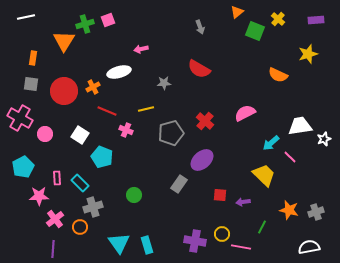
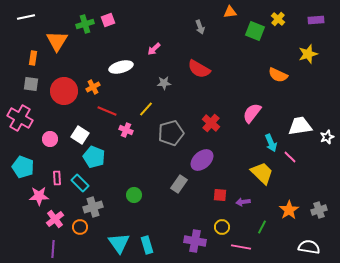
orange triangle at (237, 12): moved 7 px left; rotated 32 degrees clockwise
orange triangle at (64, 41): moved 7 px left
pink arrow at (141, 49): moved 13 px right; rotated 32 degrees counterclockwise
white ellipse at (119, 72): moved 2 px right, 5 px up
yellow line at (146, 109): rotated 35 degrees counterclockwise
pink semicircle at (245, 113): moved 7 px right; rotated 25 degrees counterclockwise
red cross at (205, 121): moved 6 px right, 2 px down
pink circle at (45, 134): moved 5 px right, 5 px down
white star at (324, 139): moved 3 px right, 2 px up
cyan arrow at (271, 143): rotated 72 degrees counterclockwise
cyan pentagon at (102, 157): moved 8 px left
cyan pentagon at (23, 167): rotated 25 degrees counterclockwise
yellow trapezoid at (264, 175): moved 2 px left, 2 px up
orange star at (289, 210): rotated 24 degrees clockwise
gray cross at (316, 212): moved 3 px right, 2 px up
yellow circle at (222, 234): moved 7 px up
white semicircle at (309, 247): rotated 20 degrees clockwise
